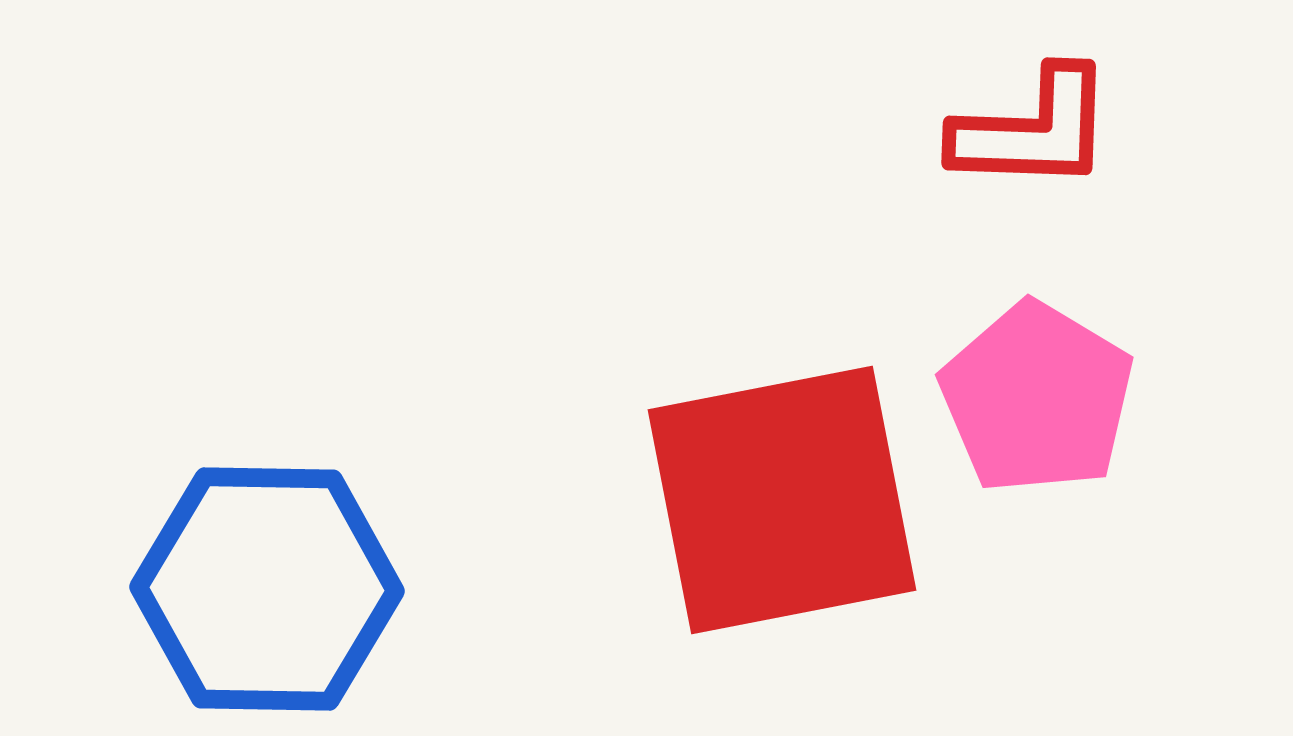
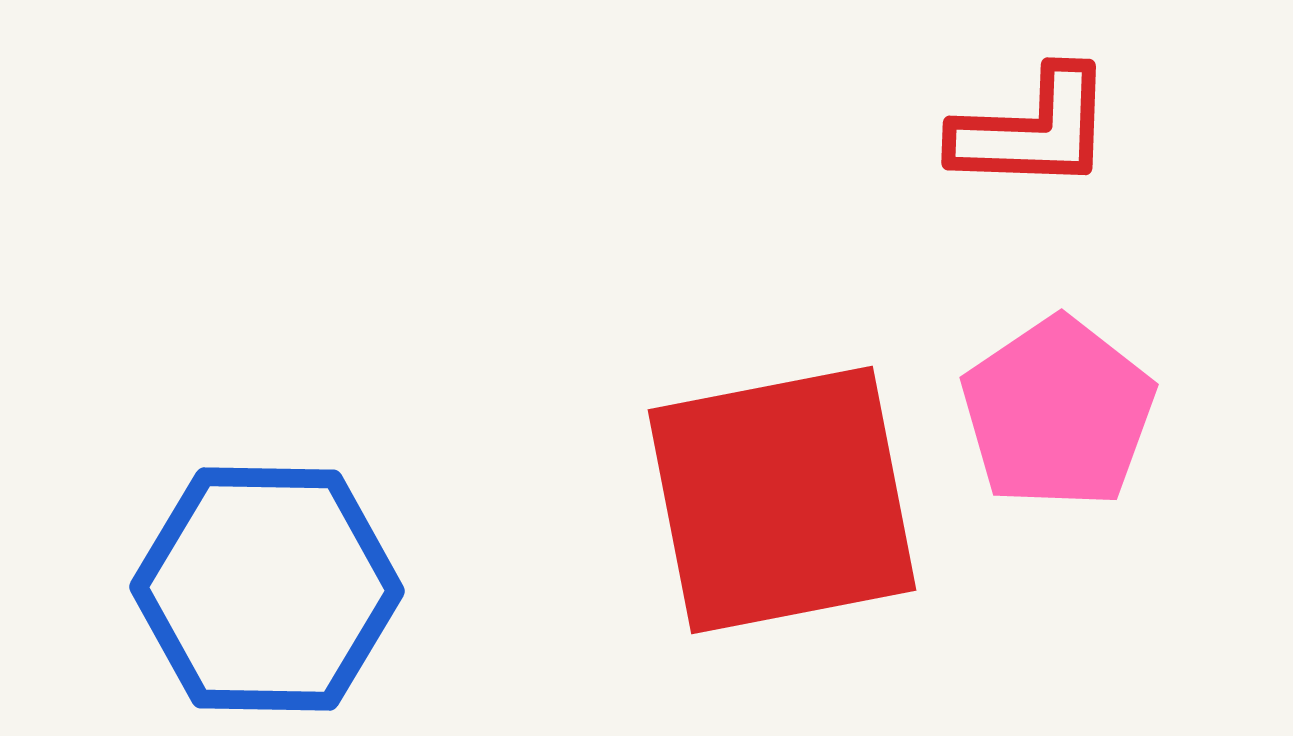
pink pentagon: moved 21 px right, 15 px down; rotated 7 degrees clockwise
